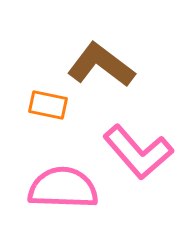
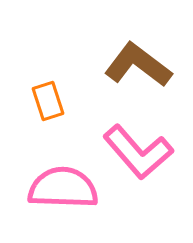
brown L-shape: moved 37 px right
orange rectangle: moved 4 px up; rotated 60 degrees clockwise
